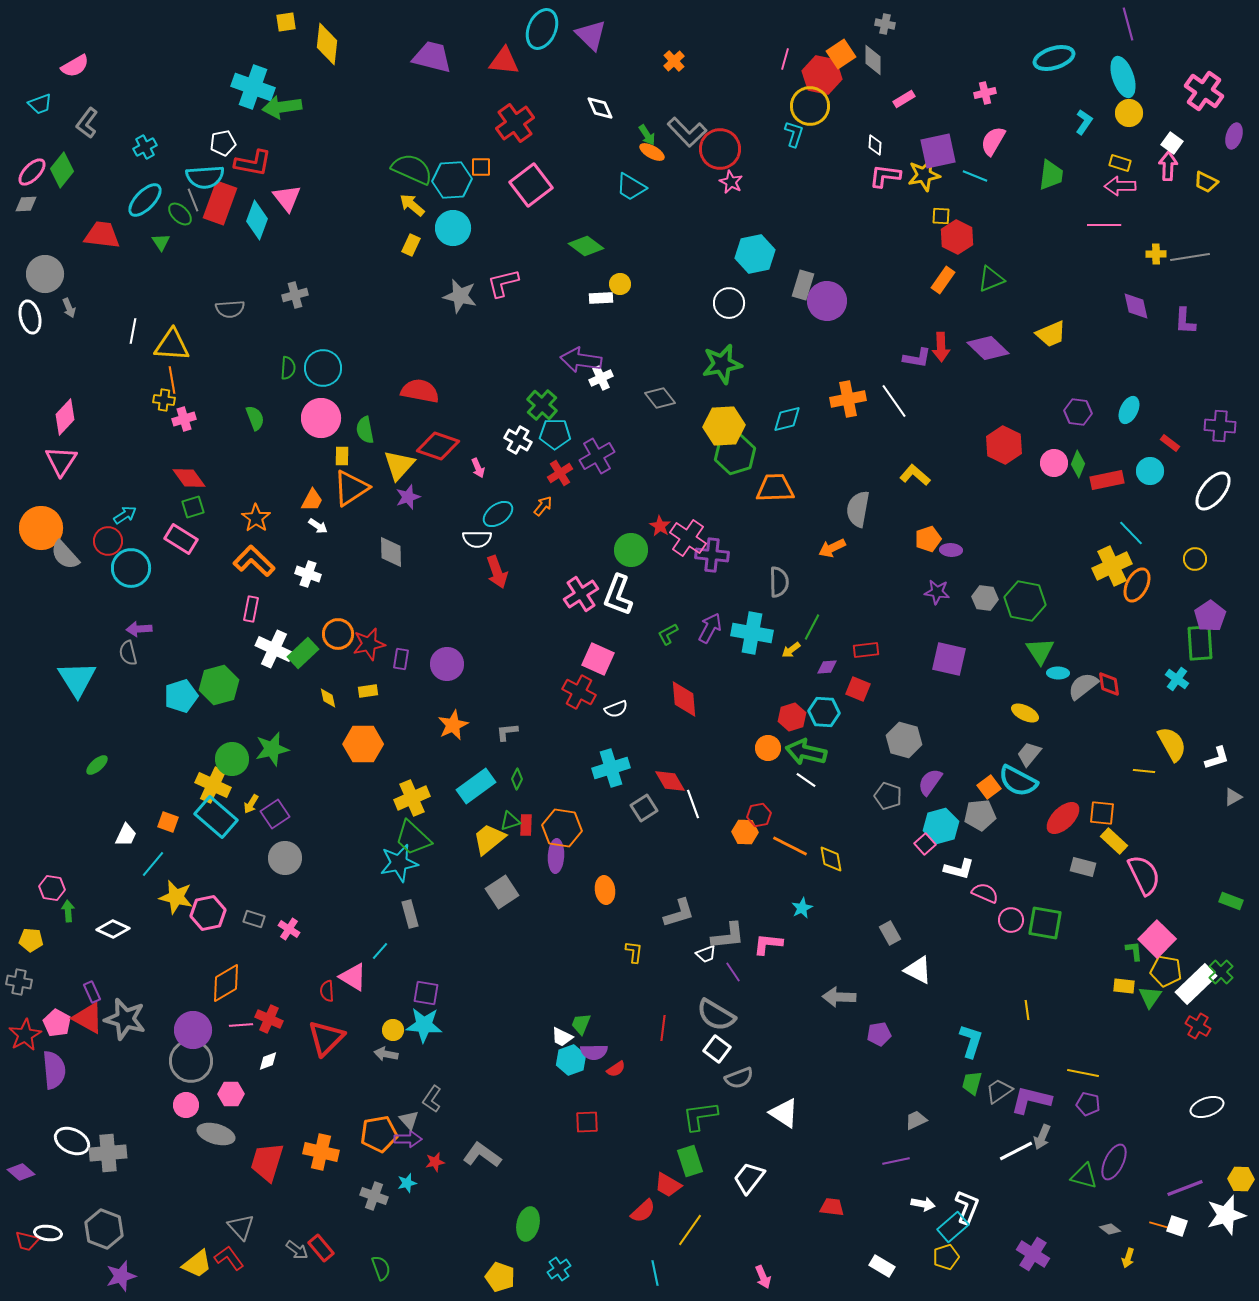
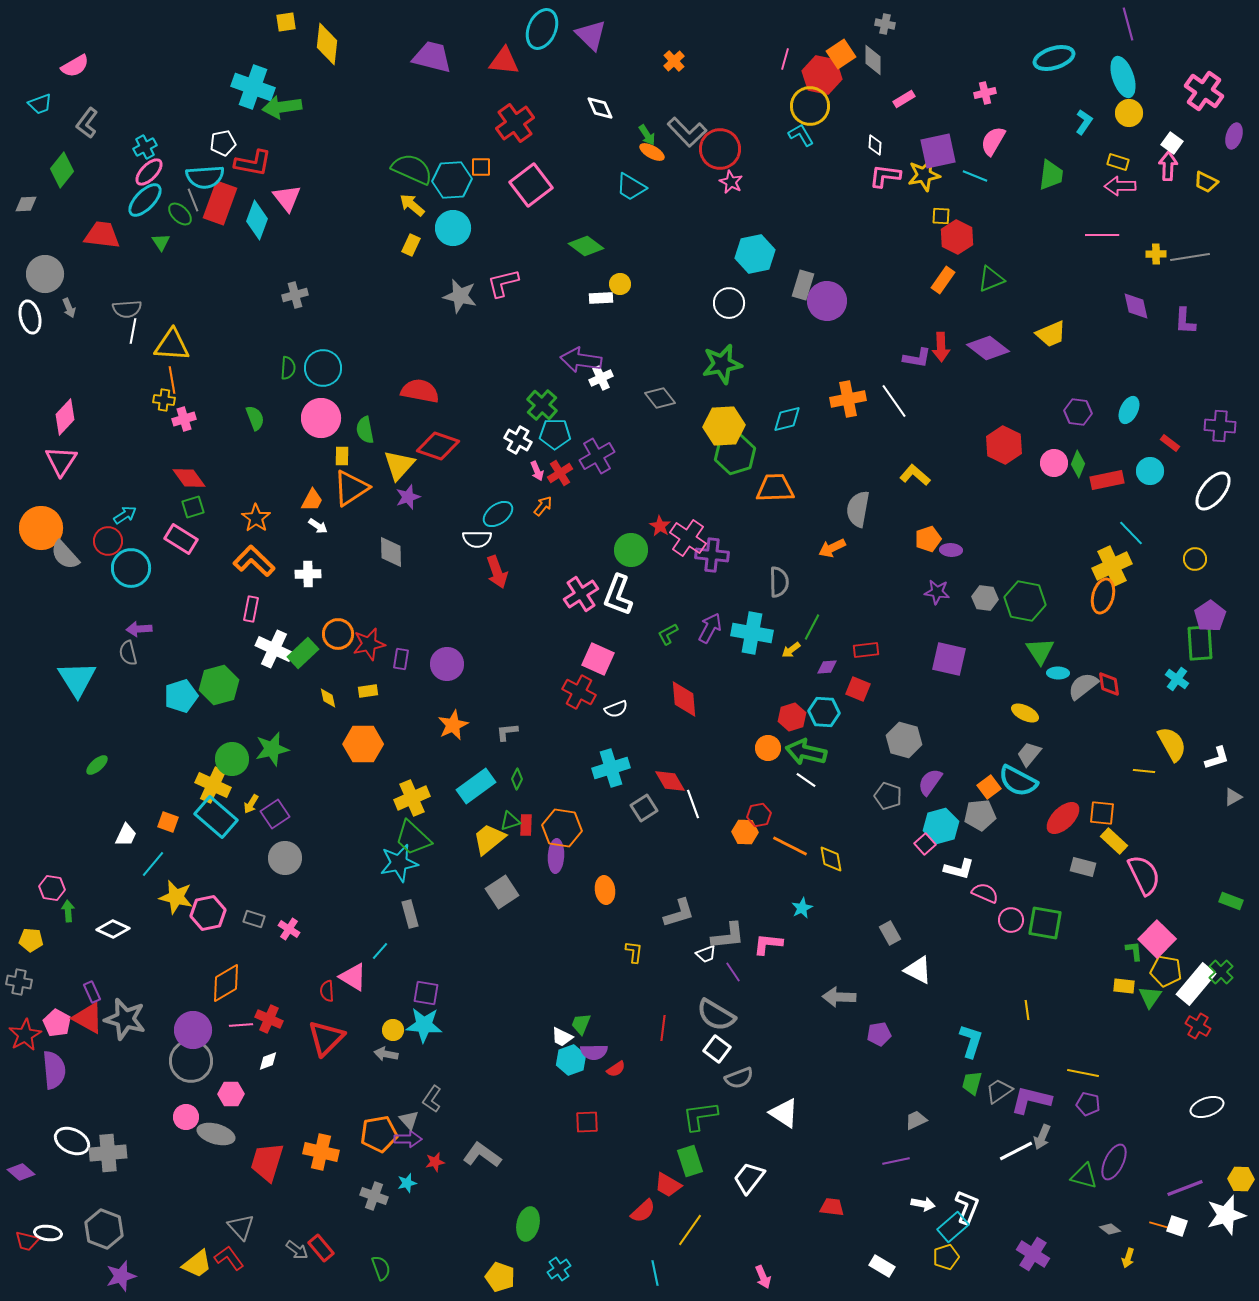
cyan L-shape at (794, 134): moved 7 px right, 1 px down; rotated 48 degrees counterclockwise
yellow rectangle at (1120, 163): moved 2 px left, 1 px up
pink ellipse at (32, 172): moved 117 px right
pink line at (1104, 225): moved 2 px left, 10 px down
gray semicircle at (230, 309): moved 103 px left
purple diamond at (988, 348): rotated 6 degrees counterclockwise
pink arrow at (478, 468): moved 59 px right, 3 px down
white cross at (308, 574): rotated 20 degrees counterclockwise
orange ellipse at (1137, 585): moved 34 px left, 11 px down; rotated 12 degrees counterclockwise
white rectangle at (1196, 984): rotated 6 degrees counterclockwise
pink circle at (186, 1105): moved 12 px down
